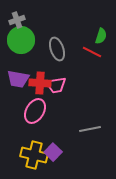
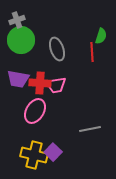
red line: rotated 60 degrees clockwise
